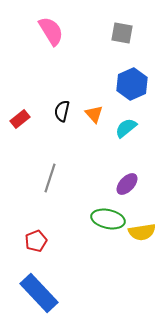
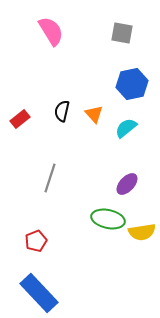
blue hexagon: rotated 12 degrees clockwise
